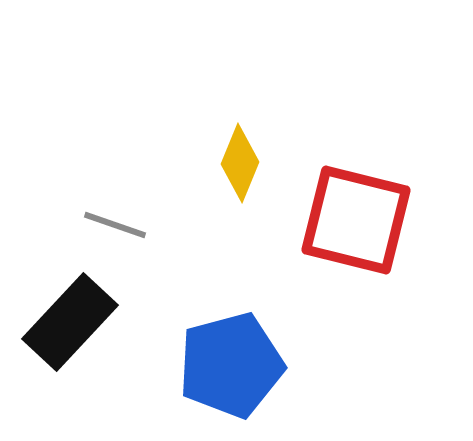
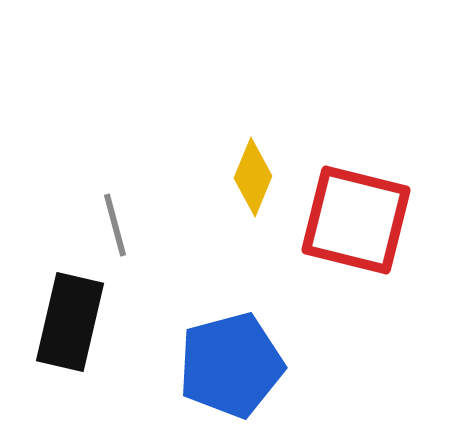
yellow diamond: moved 13 px right, 14 px down
gray line: rotated 56 degrees clockwise
black rectangle: rotated 30 degrees counterclockwise
